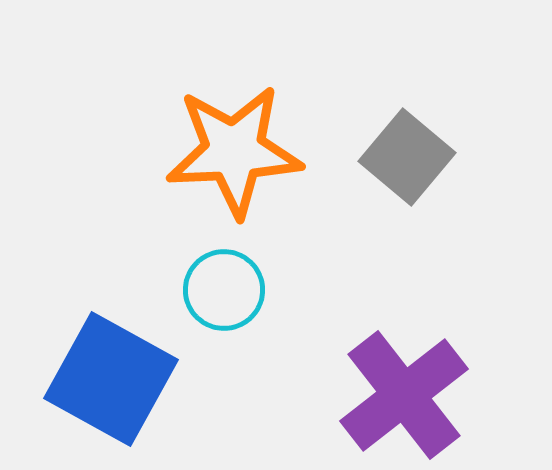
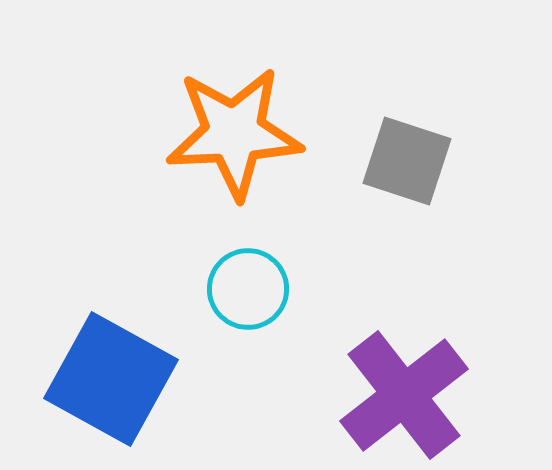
orange star: moved 18 px up
gray square: moved 4 px down; rotated 22 degrees counterclockwise
cyan circle: moved 24 px right, 1 px up
